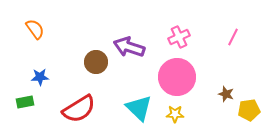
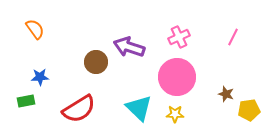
green rectangle: moved 1 px right, 1 px up
